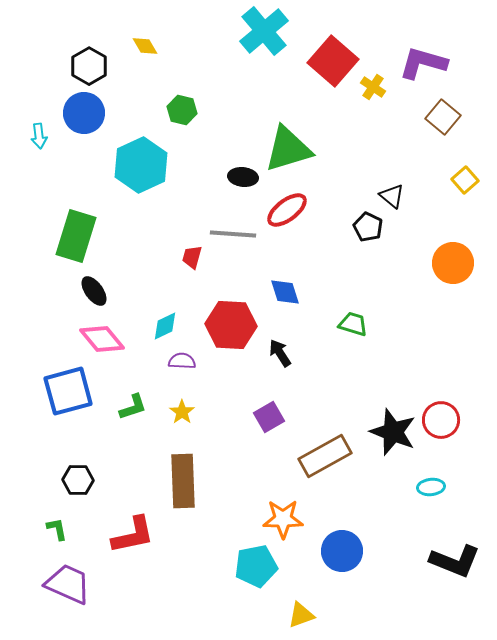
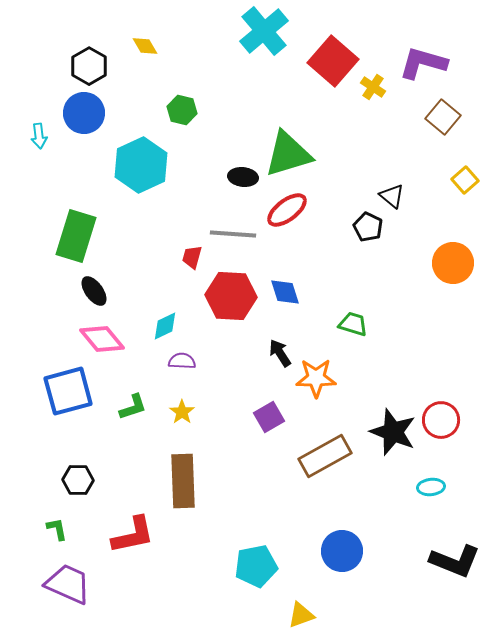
green triangle at (288, 149): moved 5 px down
red hexagon at (231, 325): moved 29 px up
orange star at (283, 519): moved 33 px right, 141 px up
